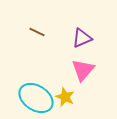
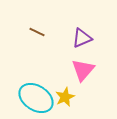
yellow star: rotated 24 degrees clockwise
